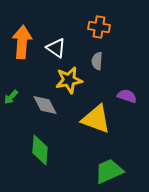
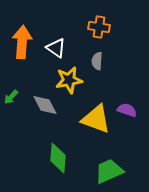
purple semicircle: moved 14 px down
green diamond: moved 18 px right, 8 px down
